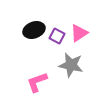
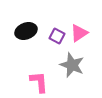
black ellipse: moved 8 px left, 1 px down
gray star: moved 1 px right; rotated 10 degrees clockwise
pink L-shape: moved 2 px right; rotated 105 degrees clockwise
